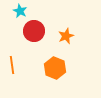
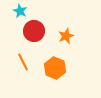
orange line: moved 11 px right, 3 px up; rotated 18 degrees counterclockwise
